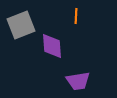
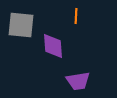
gray square: rotated 28 degrees clockwise
purple diamond: moved 1 px right
